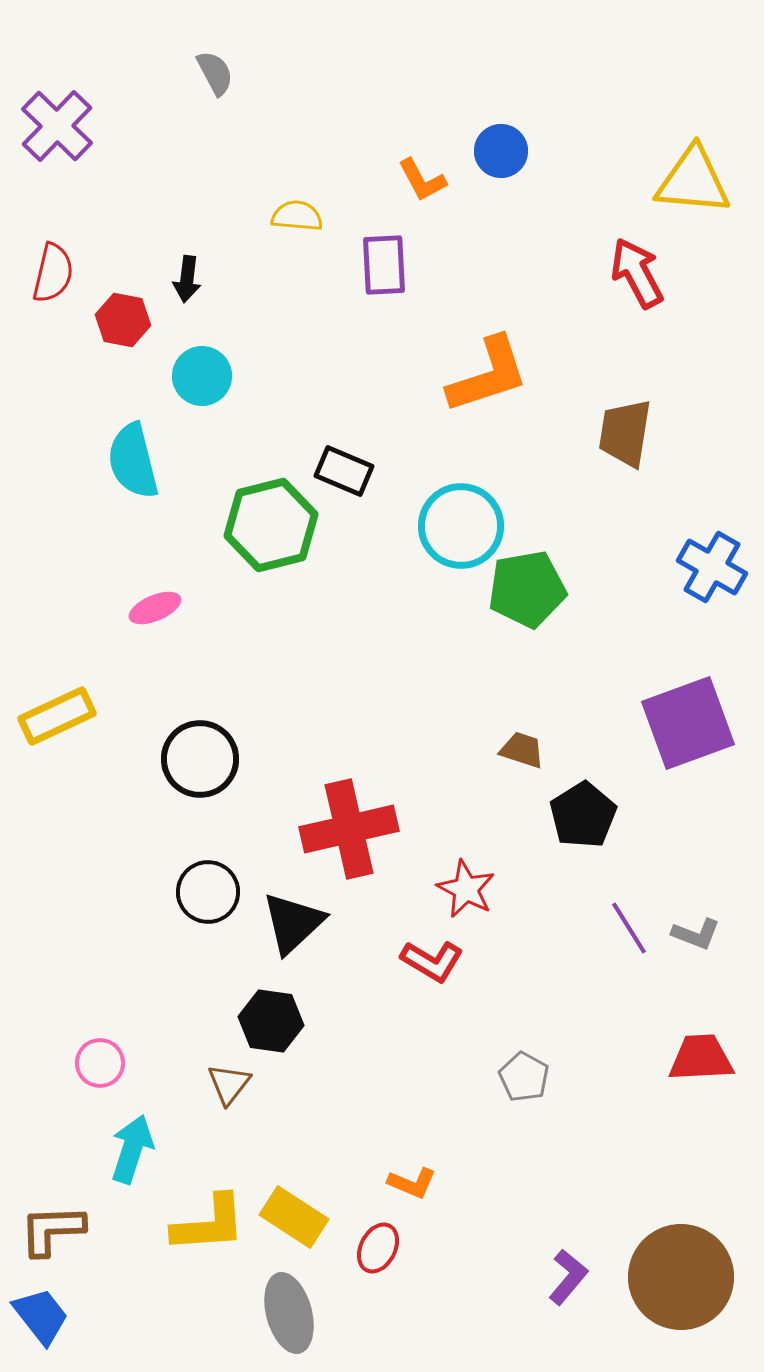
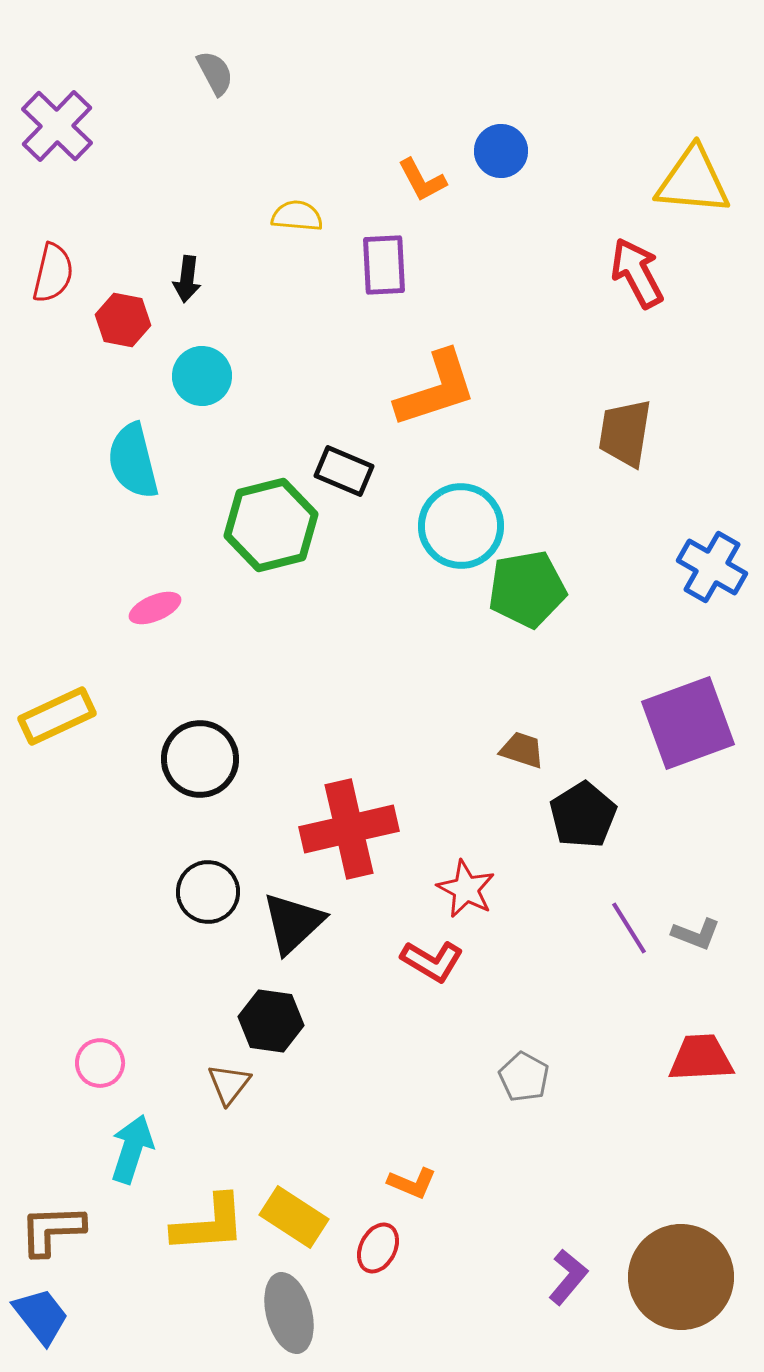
orange L-shape at (488, 375): moved 52 px left, 14 px down
